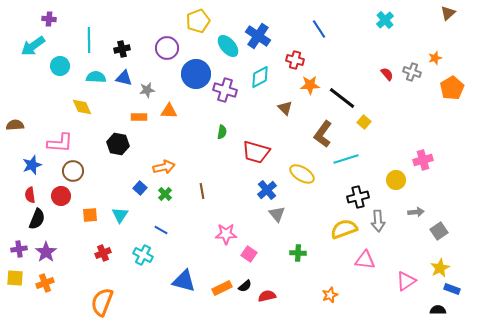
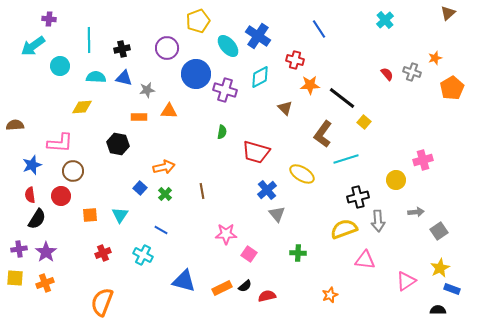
yellow diamond at (82, 107): rotated 70 degrees counterclockwise
black semicircle at (37, 219): rotated 10 degrees clockwise
